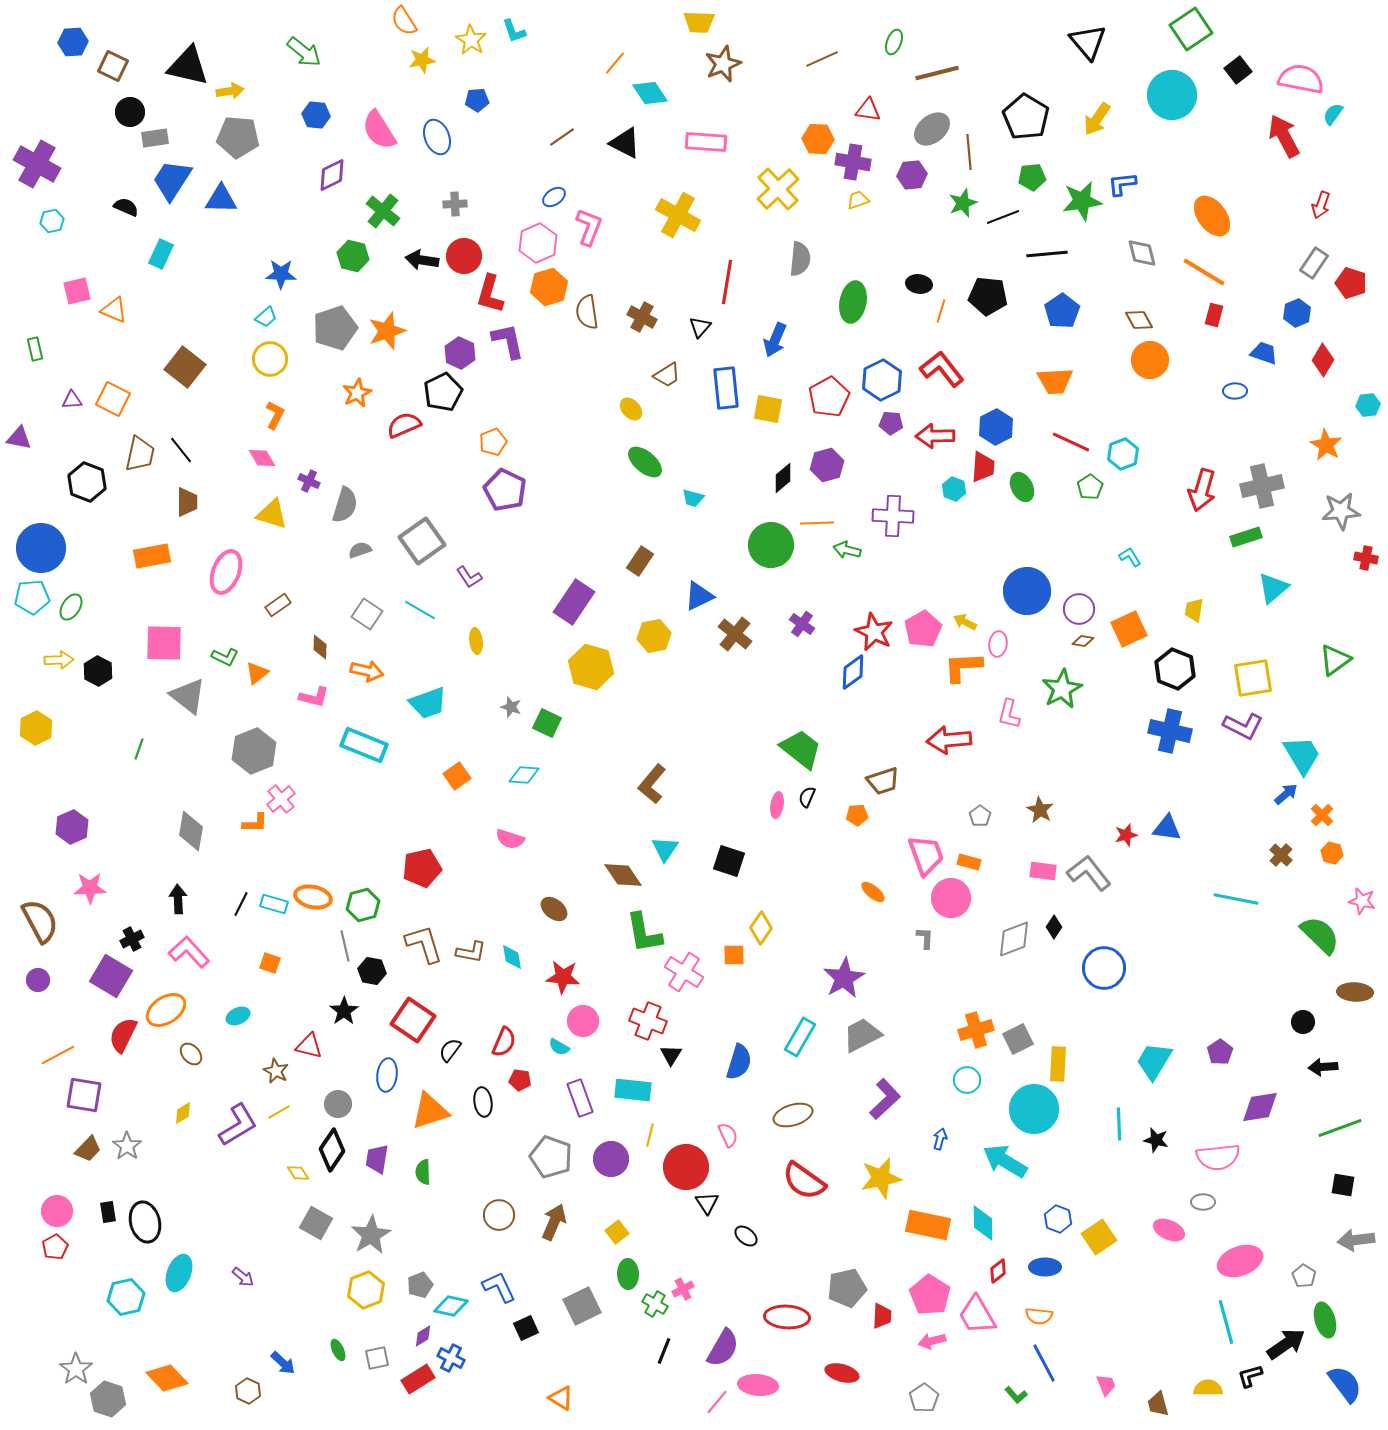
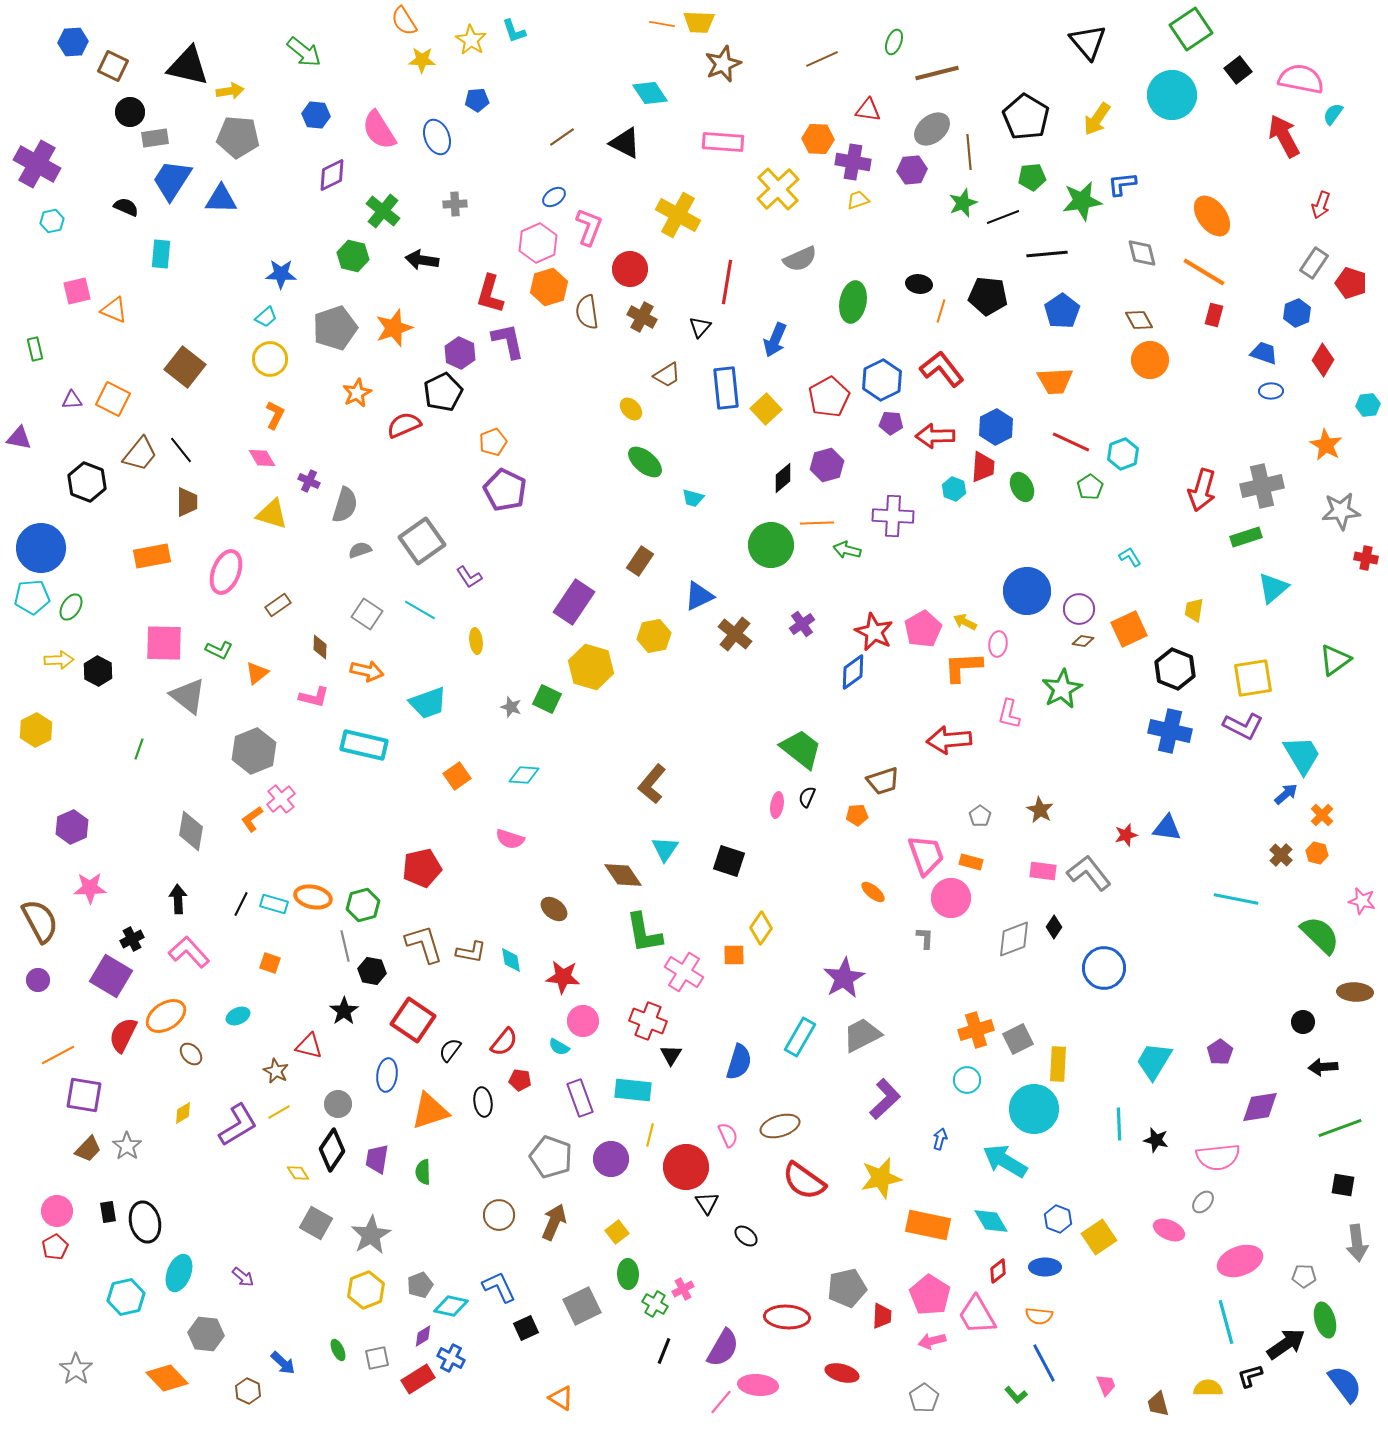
yellow star at (422, 60): rotated 12 degrees clockwise
orange line at (615, 63): moved 47 px right, 39 px up; rotated 60 degrees clockwise
pink rectangle at (706, 142): moved 17 px right
purple hexagon at (912, 175): moved 5 px up
cyan rectangle at (161, 254): rotated 20 degrees counterclockwise
red circle at (464, 256): moved 166 px right, 13 px down
gray semicircle at (800, 259): rotated 60 degrees clockwise
orange star at (387, 331): moved 7 px right, 3 px up
blue ellipse at (1235, 391): moved 36 px right
yellow square at (768, 409): moved 2 px left; rotated 36 degrees clockwise
brown trapezoid at (140, 454): rotated 27 degrees clockwise
purple cross at (802, 624): rotated 20 degrees clockwise
green L-shape at (225, 657): moved 6 px left, 7 px up
green square at (547, 723): moved 24 px up
yellow hexagon at (36, 728): moved 2 px down
cyan rectangle at (364, 745): rotated 9 degrees counterclockwise
orange L-shape at (255, 823): moved 3 px left, 4 px up; rotated 144 degrees clockwise
orange hexagon at (1332, 853): moved 15 px left
orange rectangle at (969, 862): moved 2 px right
cyan diamond at (512, 957): moved 1 px left, 3 px down
orange ellipse at (166, 1010): moved 6 px down
red semicircle at (504, 1042): rotated 16 degrees clockwise
brown ellipse at (793, 1115): moved 13 px left, 11 px down
gray ellipse at (1203, 1202): rotated 50 degrees counterclockwise
cyan diamond at (983, 1223): moved 8 px right, 2 px up; rotated 30 degrees counterclockwise
gray arrow at (1356, 1240): moved 1 px right, 3 px down; rotated 90 degrees counterclockwise
gray pentagon at (1304, 1276): rotated 30 degrees counterclockwise
gray hexagon at (108, 1399): moved 98 px right, 65 px up; rotated 12 degrees counterclockwise
pink line at (717, 1402): moved 4 px right
